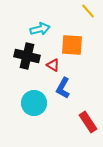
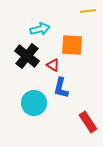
yellow line: rotated 56 degrees counterclockwise
black cross: rotated 25 degrees clockwise
blue L-shape: moved 2 px left; rotated 15 degrees counterclockwise
